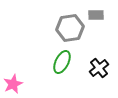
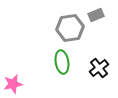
gray rectangle: rotated 21 degrees counterclockwise
green ellipse: rotated 35 degrees counterclockwise
pink star: rotated 12 degrees clockwise
